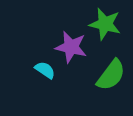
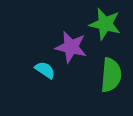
green semicircle: rotated 32 degrees counterclockwise
